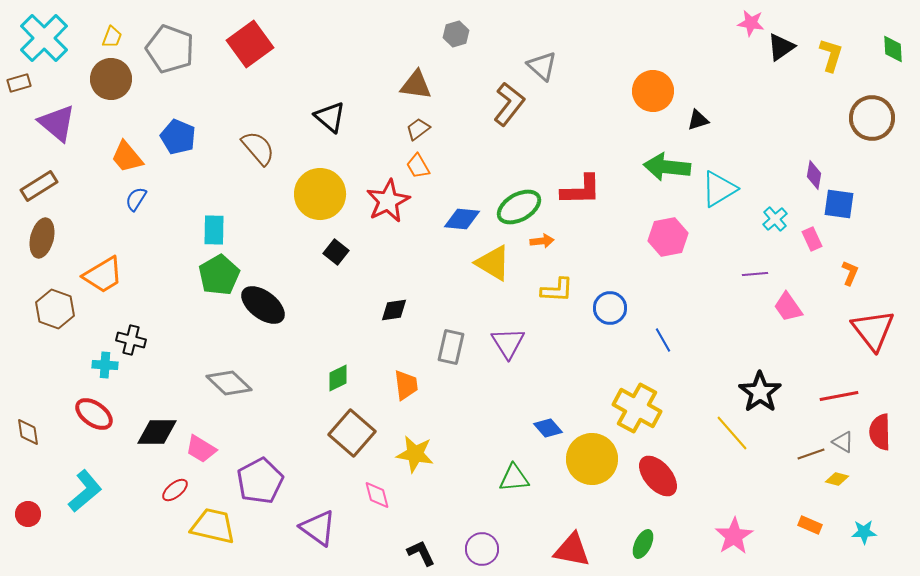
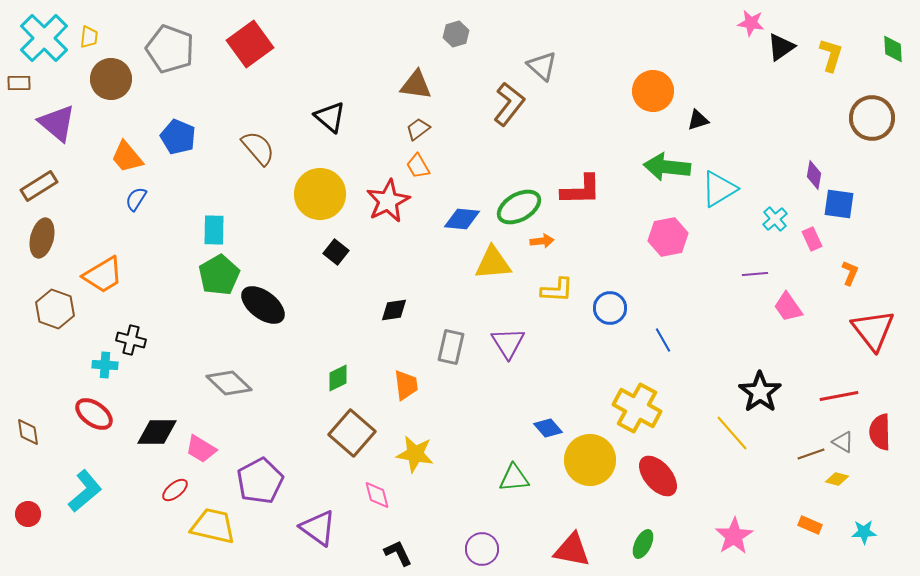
yellow trapezoid at (112, 37): moved 23 px left; rotated 15 degrees counterclockwise
brown rectangle at (19, 83): rotated 15 degrees clockwise
yellow triangle at (493, 263): rotated 36 degrees counterclockwise
yellow circle at (592, 459): moved 2 px left, 1 px down
black L-shape at (421, 553): moved 23 px left
